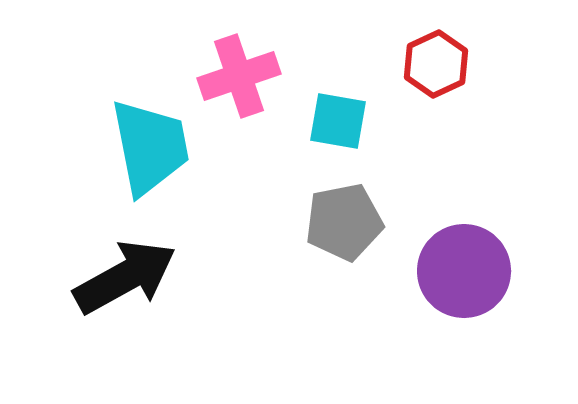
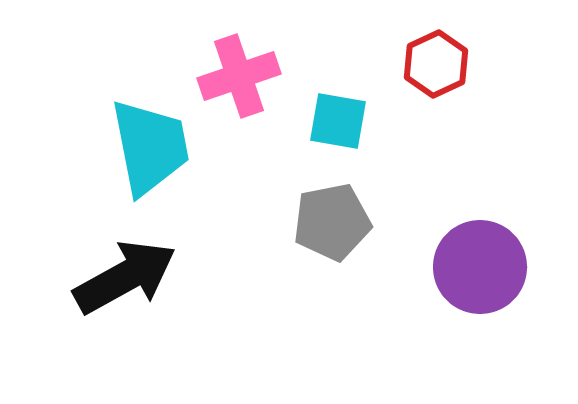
gray pentagon: moved 12 px left
purple circle: moved 16 px right, 4 px up
